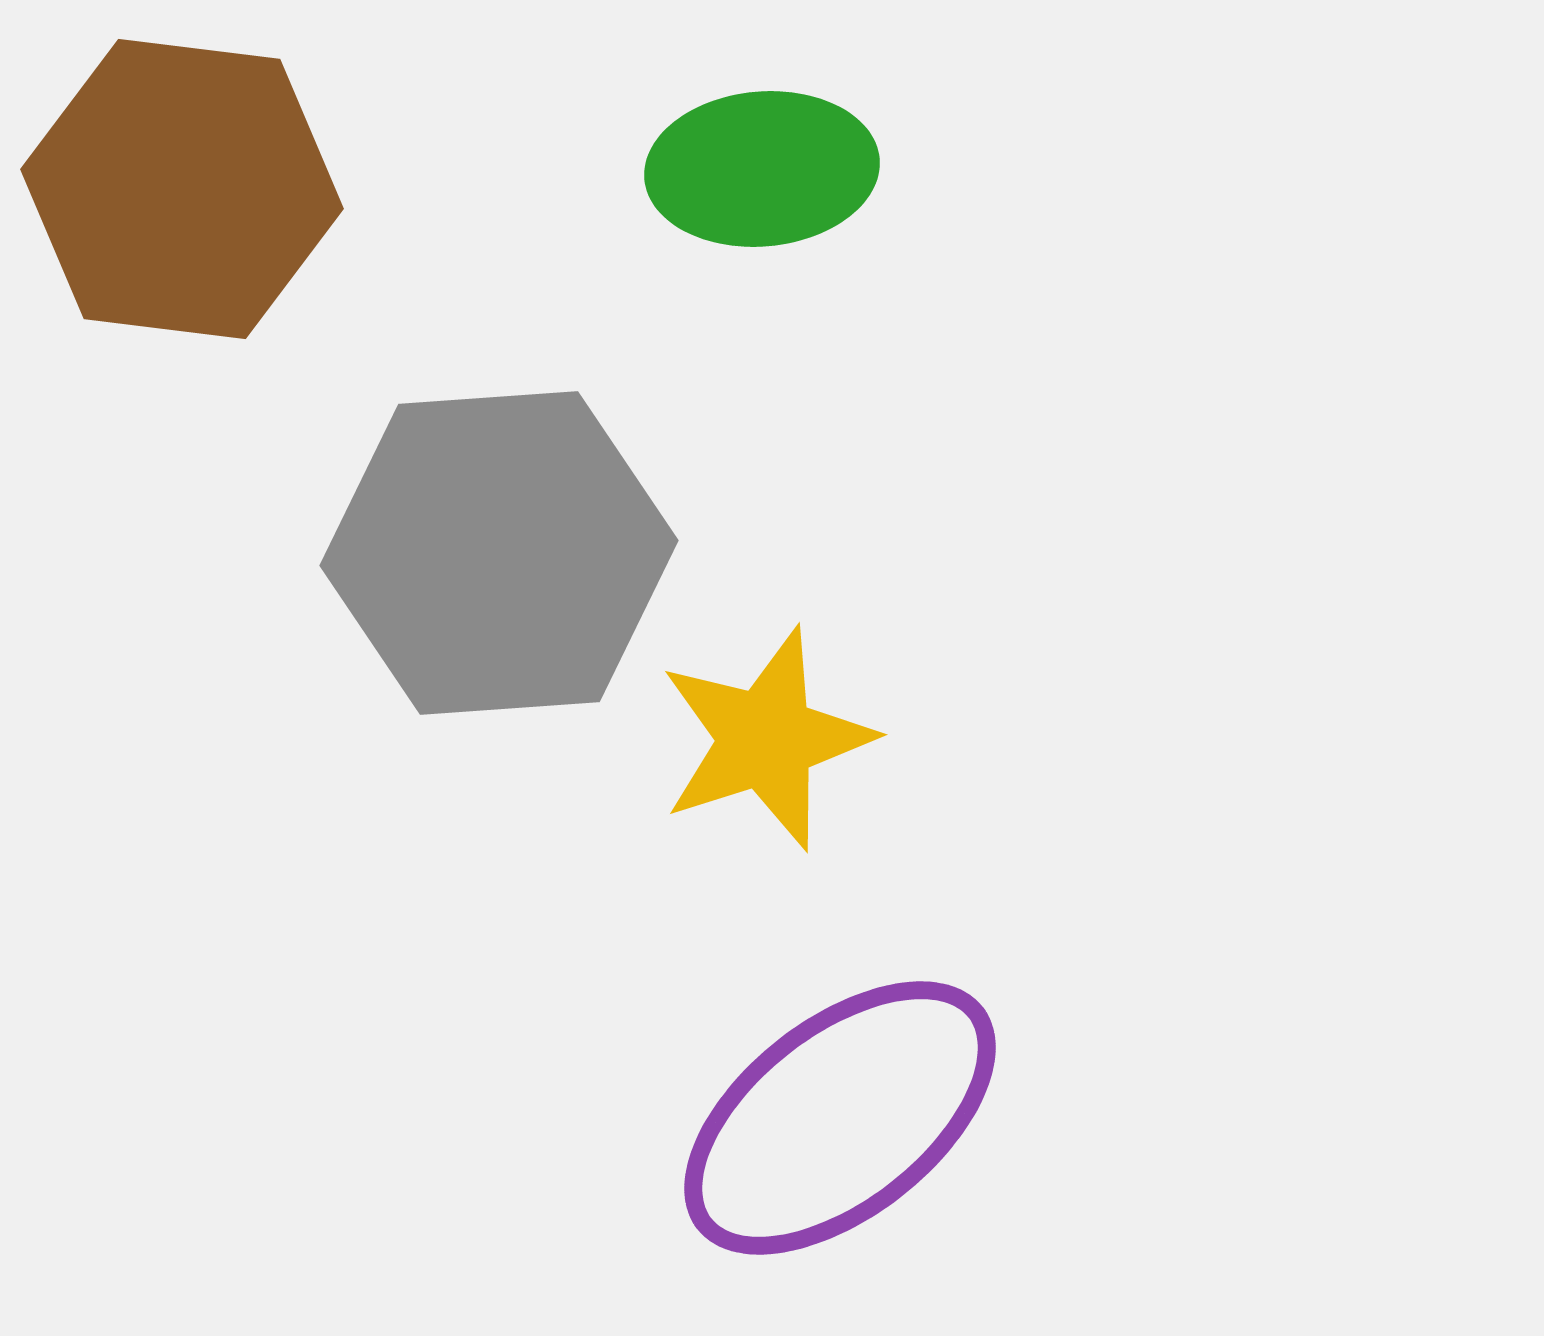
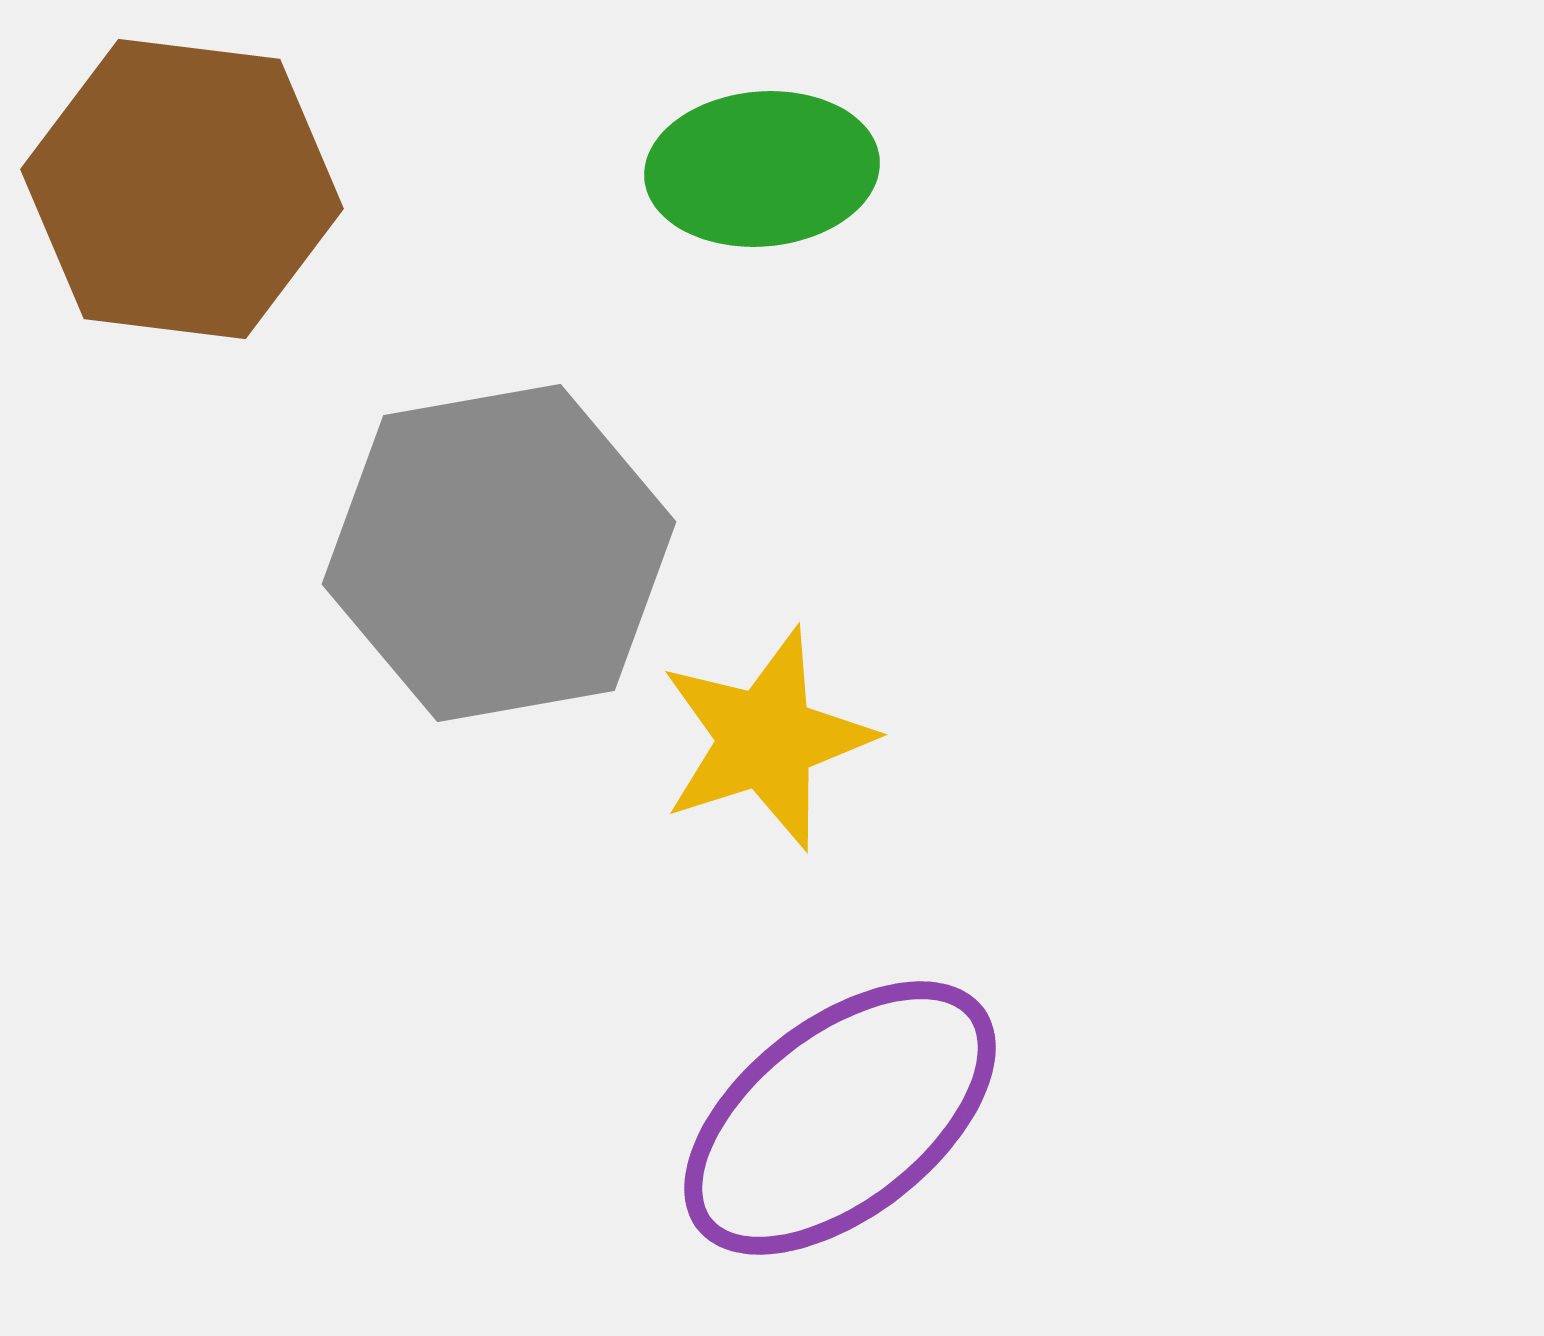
gray hexagon: rotated 6 degrees counterclockwise
